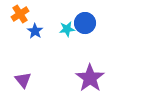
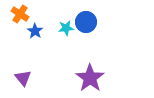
orange cross: rotated 24 degrees counterclockwise
blue circle: moved 1 px right, 1 px up
cyan star: moved 1 px left, 1 px up
purple triangle: moved 2 px up
